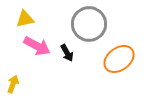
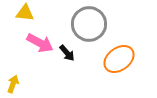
yellow triangle: moved 6 px up; rotated 18 degrees clockwise
pink arrow: moved 3 px right, 3 px up
black arrow: rotated 12 degrees counterclockwise
